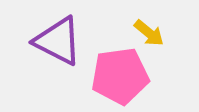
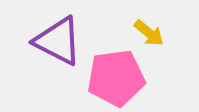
pink pentagon: moved 4 px left, 2 px down
